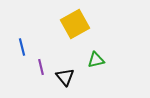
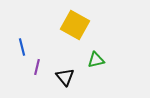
yellow square: moved 1 px down; rotated 32 degrees counterclockwise
purple line: moved 4 px left; rotated 28 degrees clockwise
